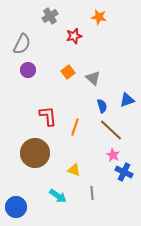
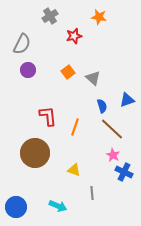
brown line: moved 1 px right, 1 px up
cyan arrow: moved 10 px down; rotated 12 degrees counterclockwise
